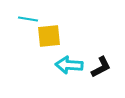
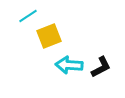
cyan line: moved 3 px up; rotated 42 degrees counterclockwise
yellow square: rotated 15 degrees counterclockwise
